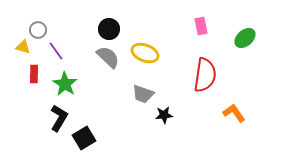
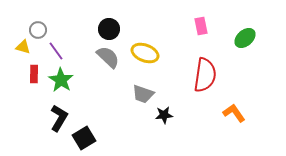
green star: moved 4 px left, 4 px up
